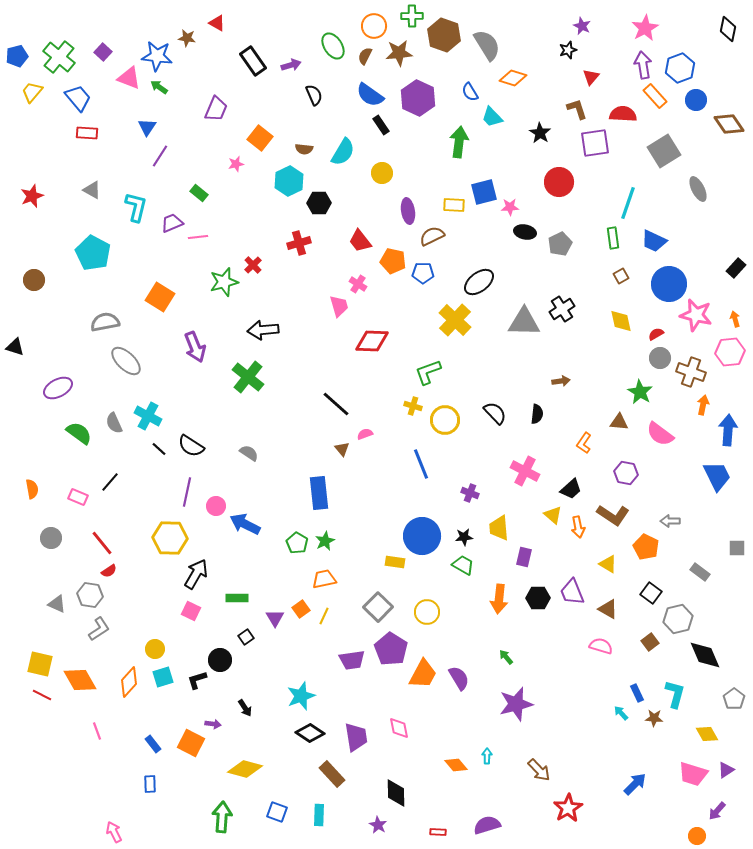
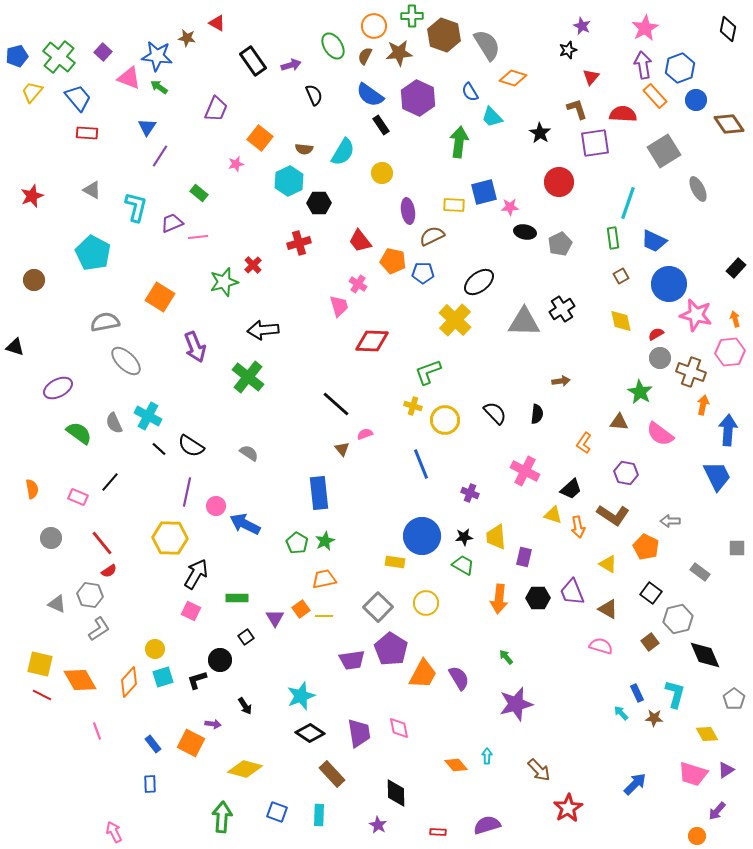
yellow triangle at (553, 515): rotated 24 degrees counterclockwise
yellow trapezoid at (499, 528): moved 3 px left, 9 px down
yellow circle at (427, 612): moved 1 px left, 9 px up
yellow line at (324, 616): rotated 66 degrees clockwise
black arrow at (245, 708): moved 2 px up
purple trapezoid at (356, 737): moved 3 px right, 4 px up
